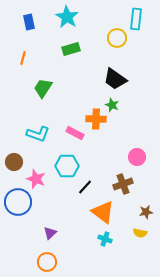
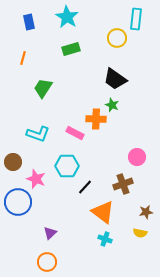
brown circle: moved 1 px left
